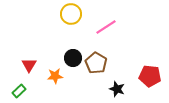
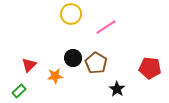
red triangle: rotated 14 degrees clockwise
red pentagon: moved 8 px up
black star: rotated 14 degrees clockwise
